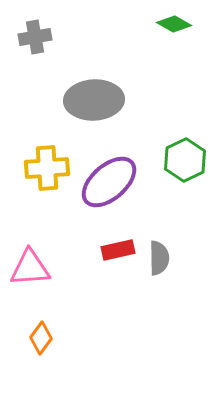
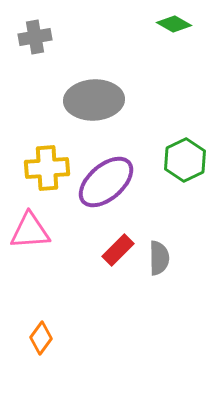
purple ellipse: moved 3 px left
red rectangle: rotated 32 degrees counterclockwise
pink triangle: moved 37 px up
